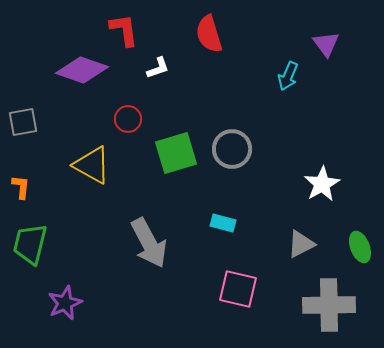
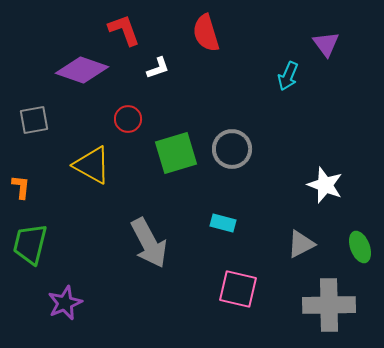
red L-shape: rotated 12 degrees counterclockwise
red semicircle: moved 3 px left, 1 px up
gray square: moved 11 px right, 2 px up
white star: moved 3 px right, 1 px down; rotated 21 degrees counterclockwise
